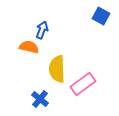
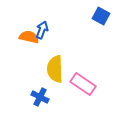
orange semicircle: moved 10 px up
yellow semicircle: moved 2 px left
pink rectangle: rotated 70 degrees clockwise
blue cross: moved 2 px up; rotated 12 degrees counterclockwise
